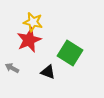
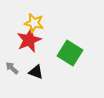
yellow star: moved 1 px right, 1 px down
gray arrow: rotated 16 degrees clockwise
black triangle: moved 12 px left
